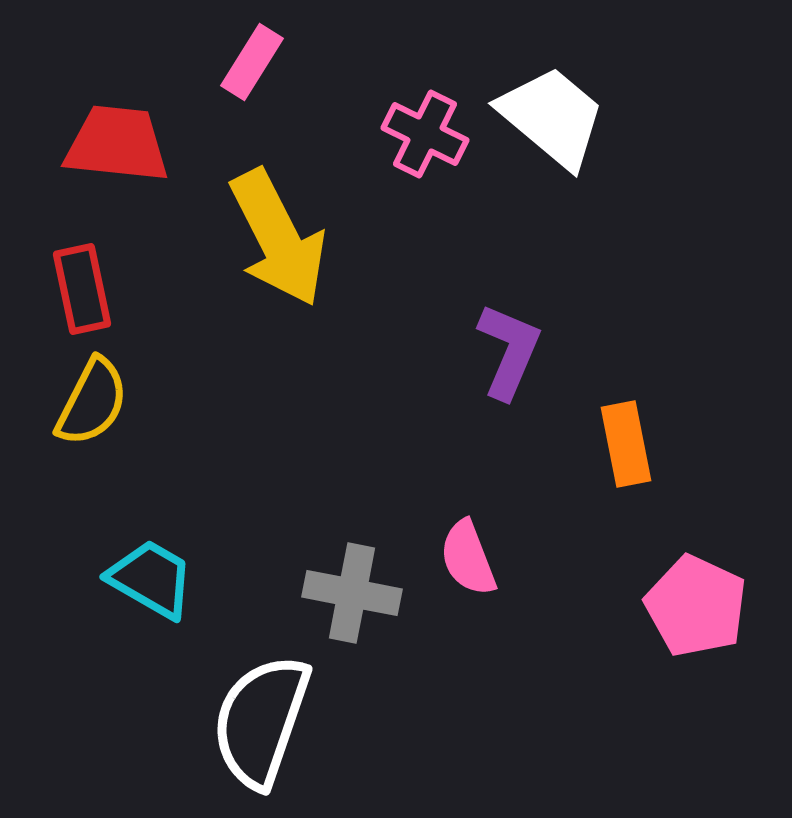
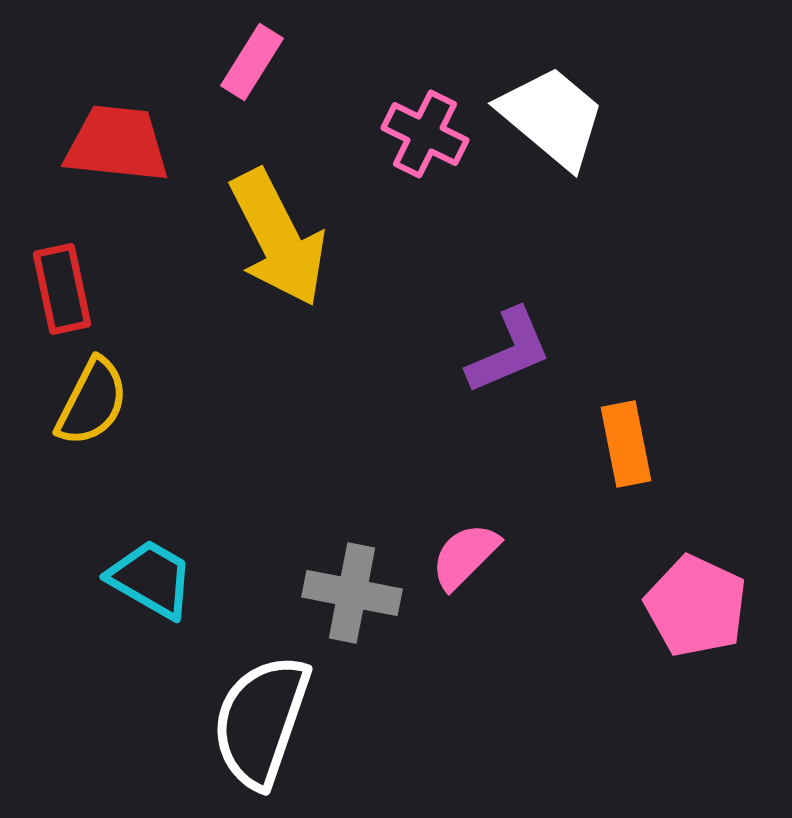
red rectangle: moved 20 px left
purple L-shape: rotated 44 degrees clockwise
pink semicircle: moved 3 px left, 2 px up; rotated 66 degrees clockwise
